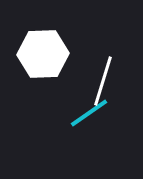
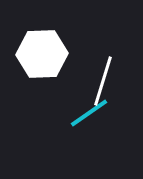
white hexagon: moved 1 px left
